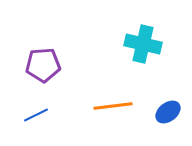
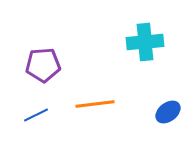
cyan cross: moved 2 px right, 2 px up; rotated 18 degrees counterclockwise
orange line: moved 18 px left, 2 px up
